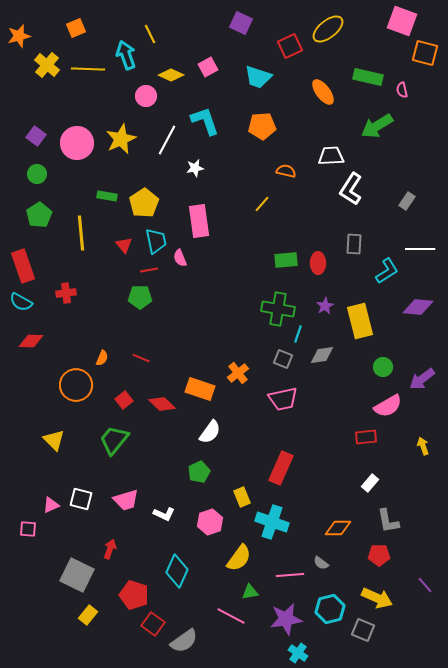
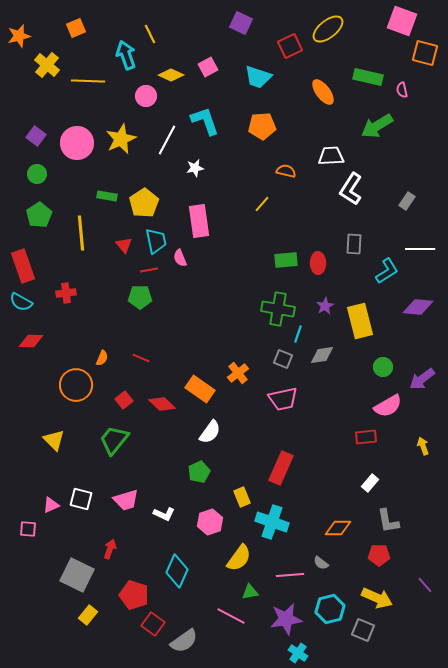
yellow line at (88, 69): moved 12 px down
orange rectangle at (200, 389): rotated 16 degrees clockwise
